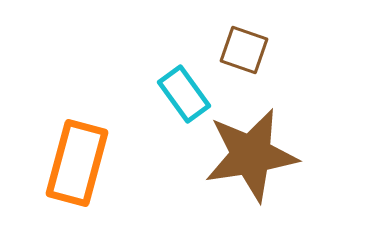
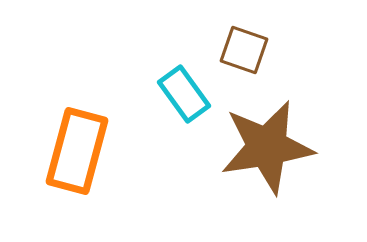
brown star: moved 16 px right, 8 px up
orange rectangle: moved 12 px up
